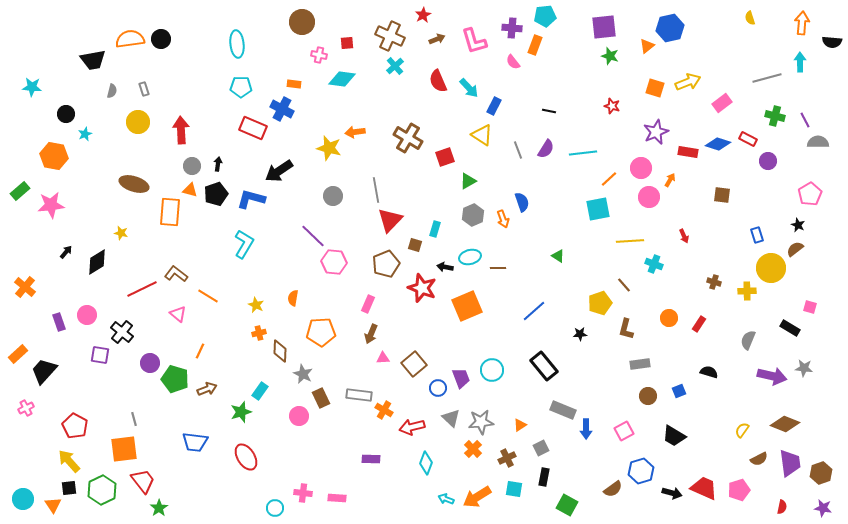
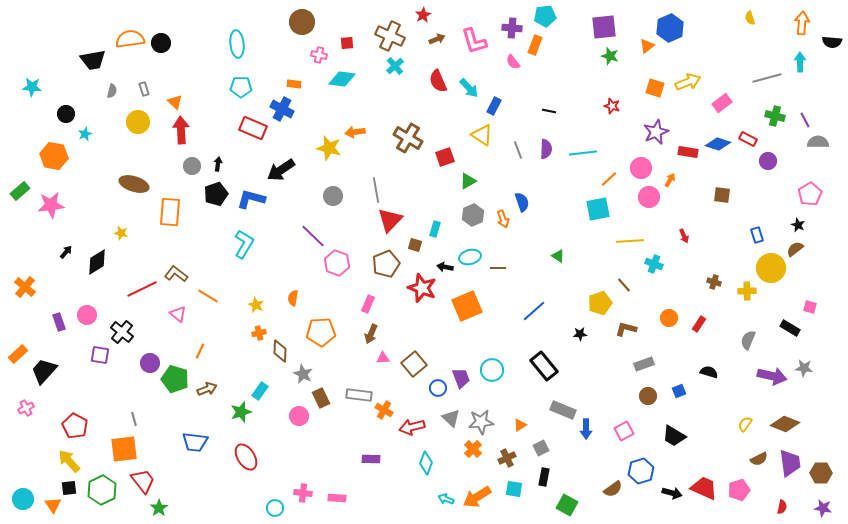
blue hexagon at (670, 28): rotated 12 degrees counterclockwise
black circle at (161, 39): moved 4 px down
purple semicircle at (546, 149): rotated 30 degrees counterclockwise
black arrow at (279, 171): moved 2 px right, 1 px up
orange triangle at (190, 190): moved 15 px left, 88 px up; rotated 28 degrees clockwise
pink hexagon at (334, 262): moved 3 px right, 1 px down; rotated 15 degrees clockwise
brown L-shape at (626, 329): rotated 90 degrees clockwise
gray rectangle at (640, 364): moved 4 px right; rotated 12 degrees counterclockwise
yellow semicircle at (742, 430): moved 3 px right, 6 px up
brown hexagon at (821, 473): rotated 20 degrees clockwise
